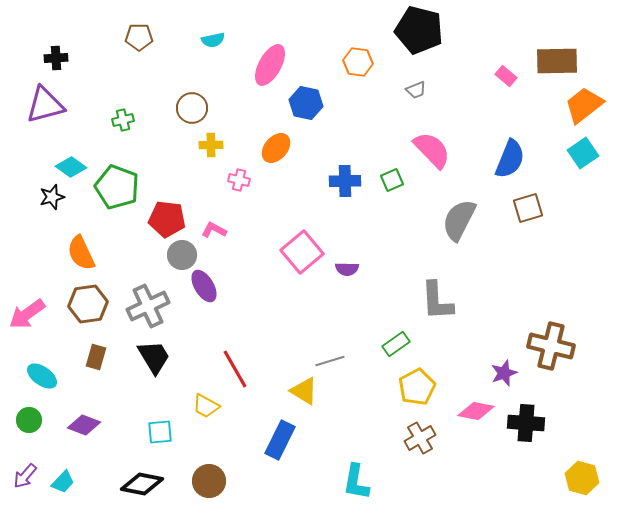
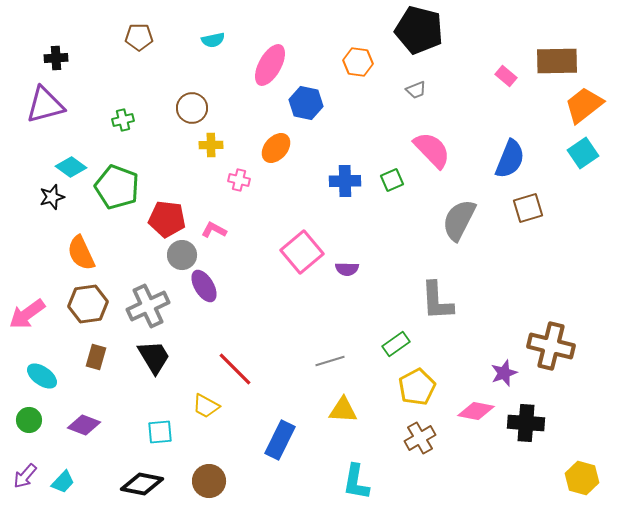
red line at (235, 369): rotated 15 degrees counterclockwise
yellow triangle at (304, 391): moved 39 px right, 19 px down; rotated 28 degrees counterclockwise
